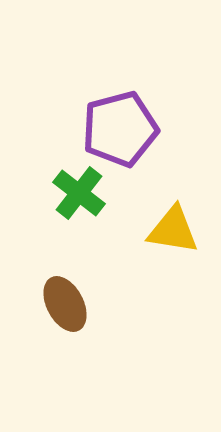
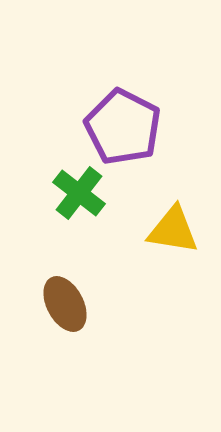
purple pentagon: moved 3 px right, 2 px up; rotated 30 degrees counterclockwise
